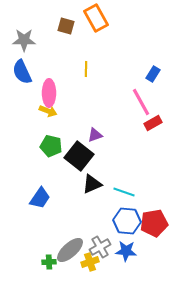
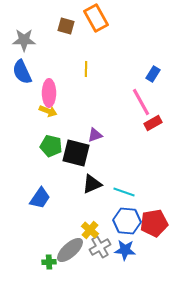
black square: moved 3 px left, 3 px up; rotated 24 degrees counterclockwise
blue star: moved 1 px left, 1 px up
yellow cross: moved 32 px up; rotated 30 degrees counterclockwise
